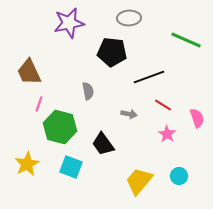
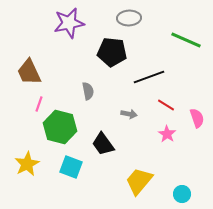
red line: moved 3 px right
cyan circle: moved 3 px right, 18 px down
